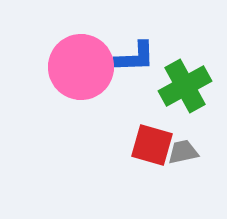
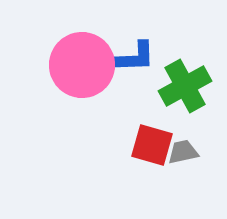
pink circle: moved 1 px right, 2 px up
